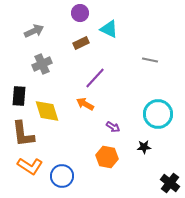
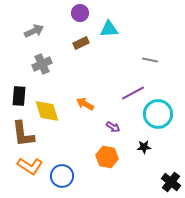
cyan triangle: rotated 30 degrees counterclockwise
purple line: moved 38 px right, 15 px down; rotated 20 degrees clockwise
black cross: moved 1 px right, 1 px up
